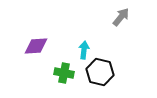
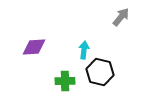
purple diamond: moved 2 px left, 1 px down
green cross: moved 1 px right, 8 px down; rotated 12 degrees counterclockwise
